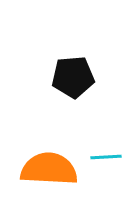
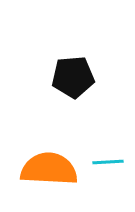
cyan line: moved 2 px right, 5 px down
